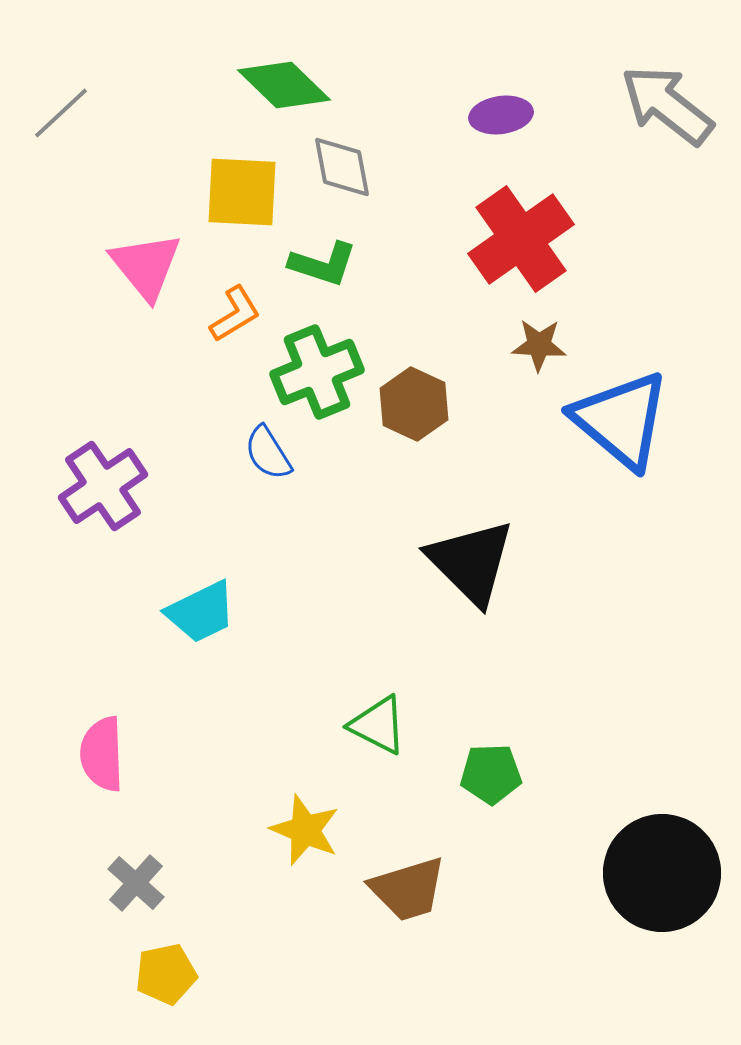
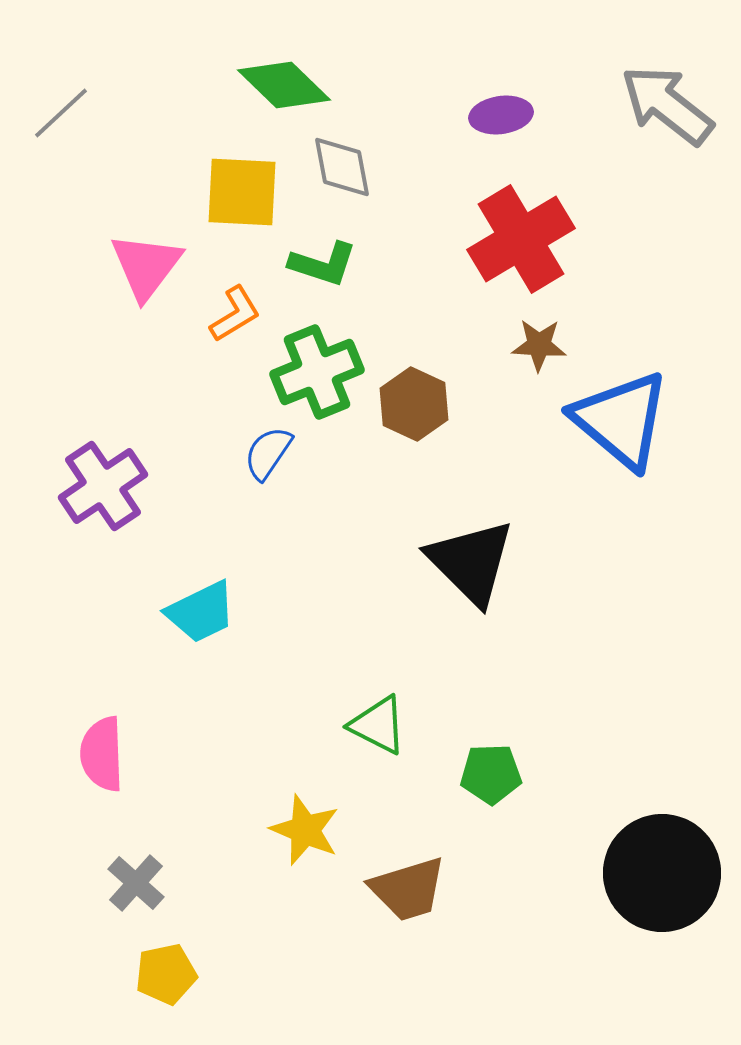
red cross: rotated 4 degrees clockwise
pink triangle: rotated 16 degrees clockwise
blue semicircle: rotated 66 degrees clockwise
